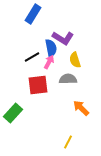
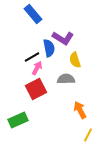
blue rectangle: rotated 72 degrees counterclockwise
blue semicircle: moved 2 px left
pink arrow: moved 12 px left, 6 px down
gray semicircle: moved 2 px left
red square: moved 2 px left, 4 px down; rotated 20 degrees counterclockwise
orange arrow: moved 1 px left, 2 px down; rotated 18 degrees clockwise
green rectangle: moved 5 px right, 7 px down; rotated 24 degrees clockwise
yellow line: moved 20 px right, 7 px up
